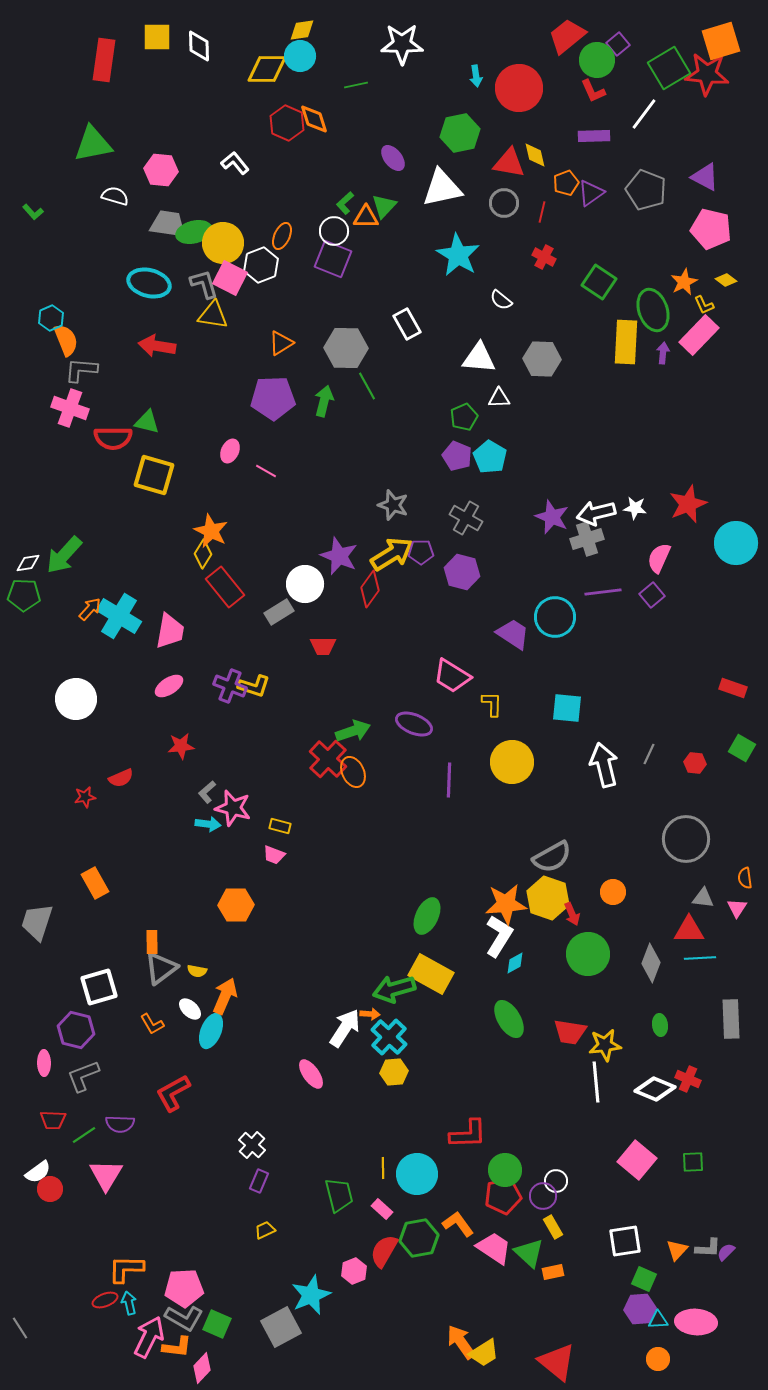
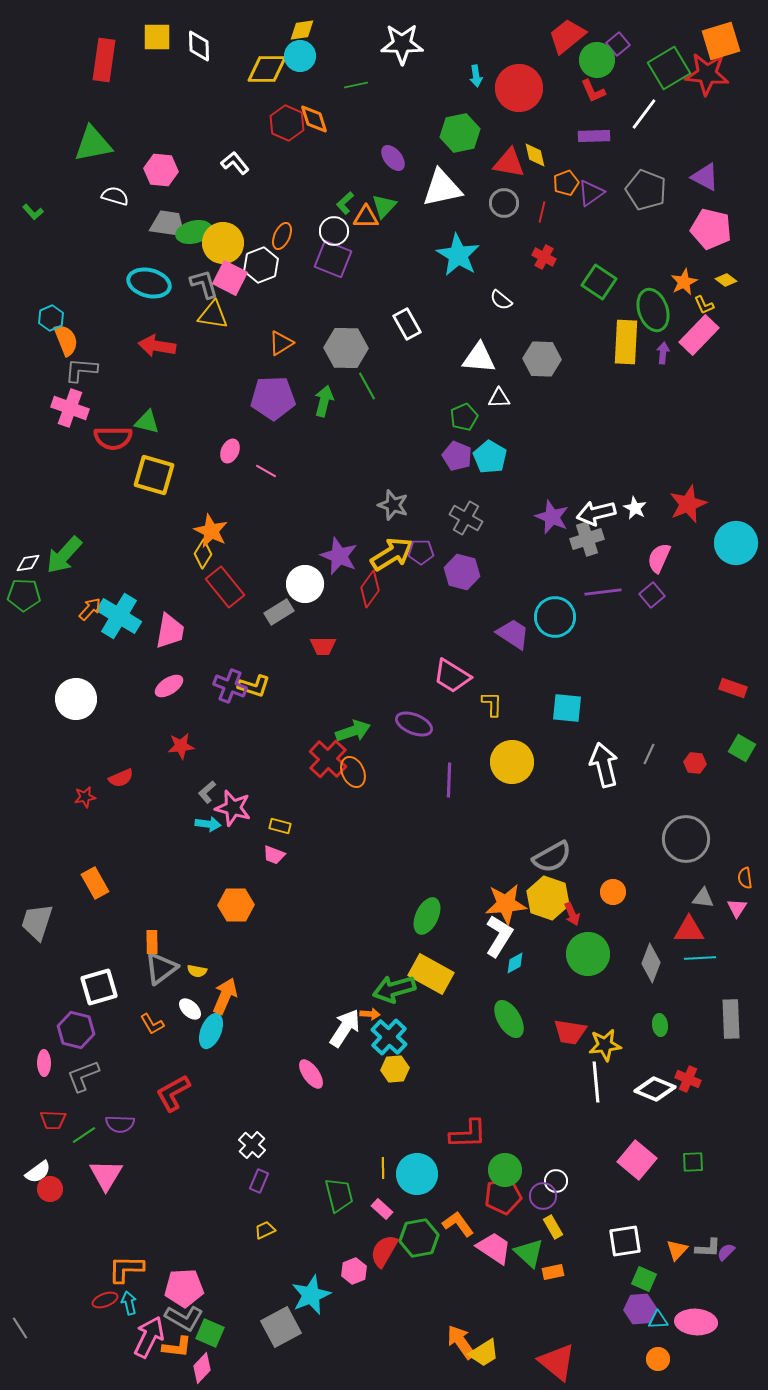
white star at (635, 508): rotated 20 degrees clockwise
yellow hexagon at (394, 1072): moved 1 px right, 3 px up
green square at (217, 1324): moved 7 px left, 9 px down
